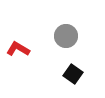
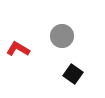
gray circle: moved 4 px left
